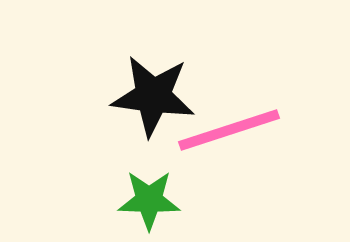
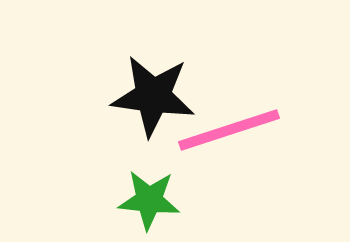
green star: rotated 4 degrees clockwise
